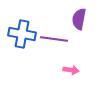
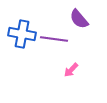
purple semicircle: rotated 50 degrees counterclockwise
pink arrow: rotated 126 degrees clockwise
